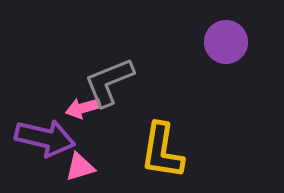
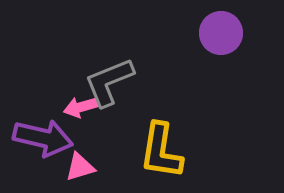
purple circle: moved 5 px left, 9 px up
pink arrow: moved 2 px left, 1 px up
purple arrow: moved 2 px left
yellow L-shape: moved 1 px left
